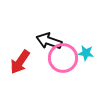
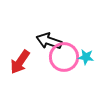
cyan star: moved 4 px down
pink circle: moved 1 px right, 1 px up
